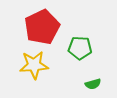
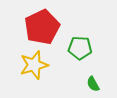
yellow star: rotated 12 degrees counterclockwise
green semicircle: rotated 77 degrees clockwise
